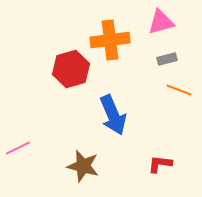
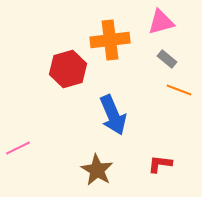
gray rectangle: rotated 54 degrees clockwise
red hexagon: moved 3 px left
brown star: moved 14 px right, 4 px down; rotated 16 degrees clockwise
